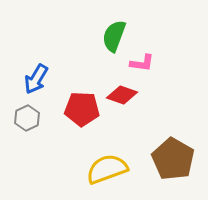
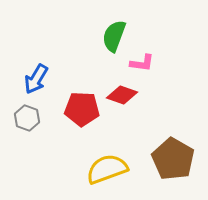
gray hexagon: rotated 15 degrees counterclockwise
